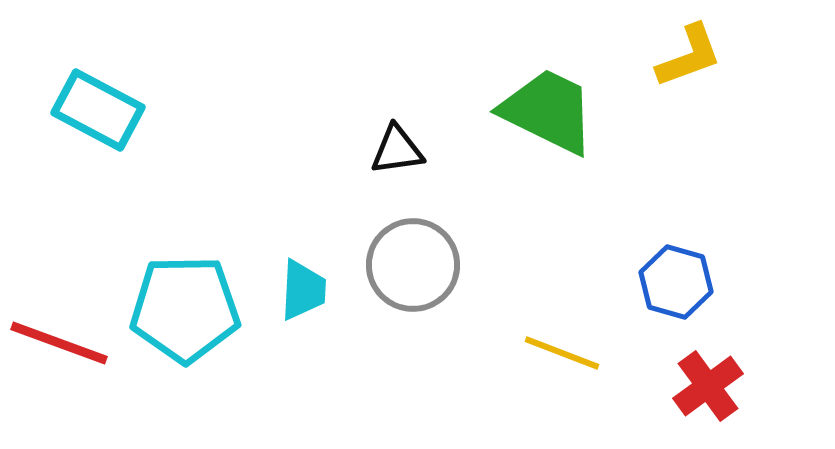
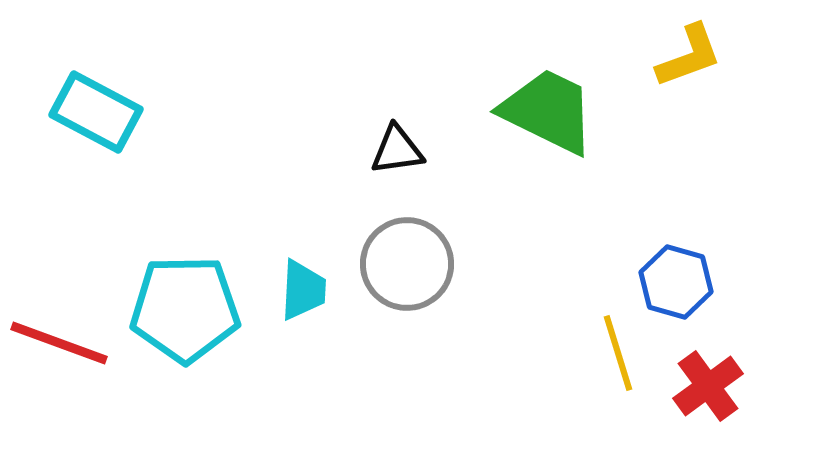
cyan rectangle: moved 2 px left, 2 px down
gray circle: moved 6 px left, 1 px up
yellow line: moved 56 px right; rotated 52 degrees clockwise
